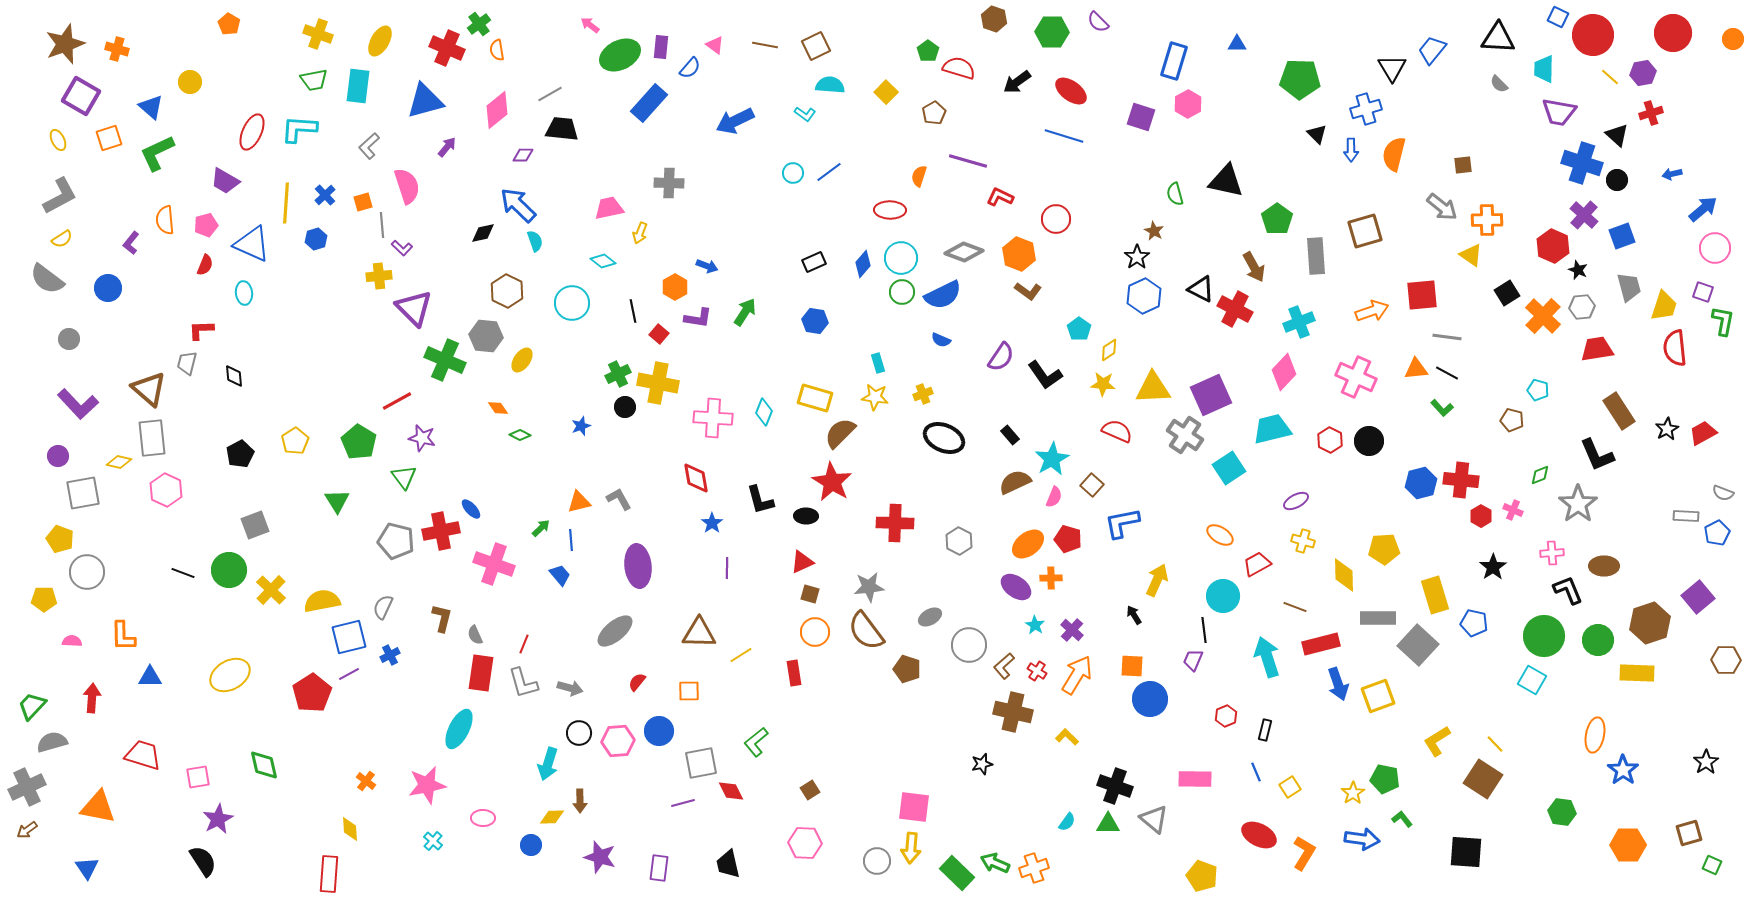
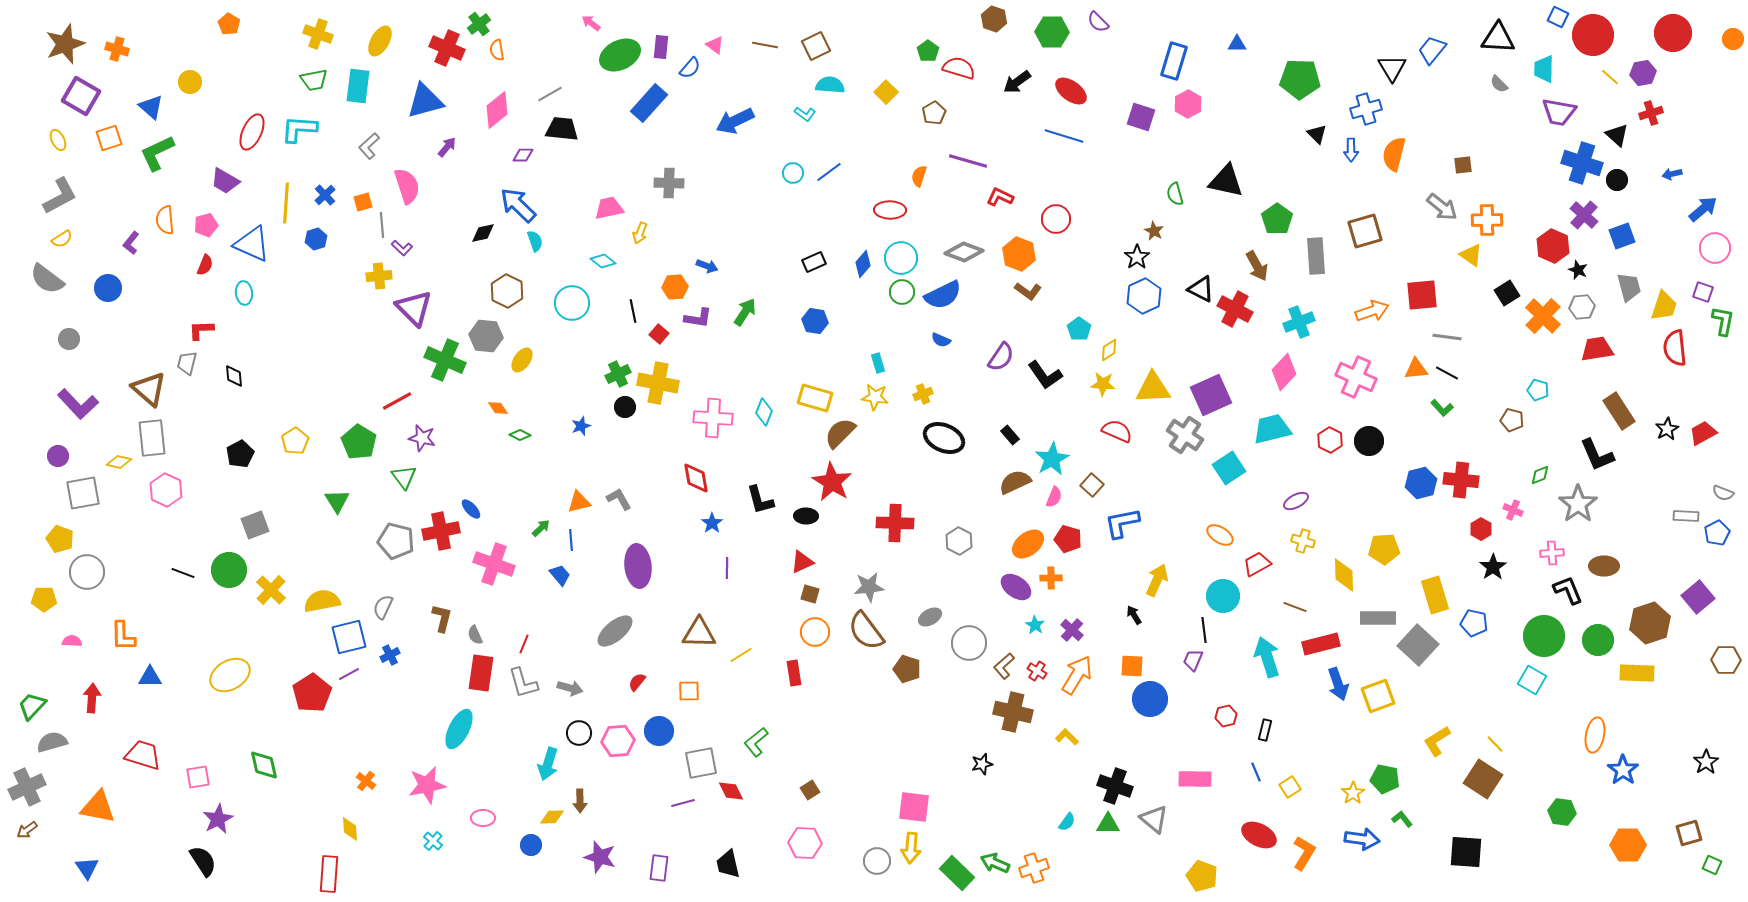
pink arrow at (590, 25): moved 1 px right, 2 px up
brown arrow at (1254, 267): moved 3 px right, 1 px up
orange hexagon at (675, 287): rotated 25 degrees clockwise
red hexagon at (1481, 516): moved 13 px down
gray circle at (969, 645): moved 2 px up
red hexagon at (1226, 716): rotated 10 degrees clockwise
